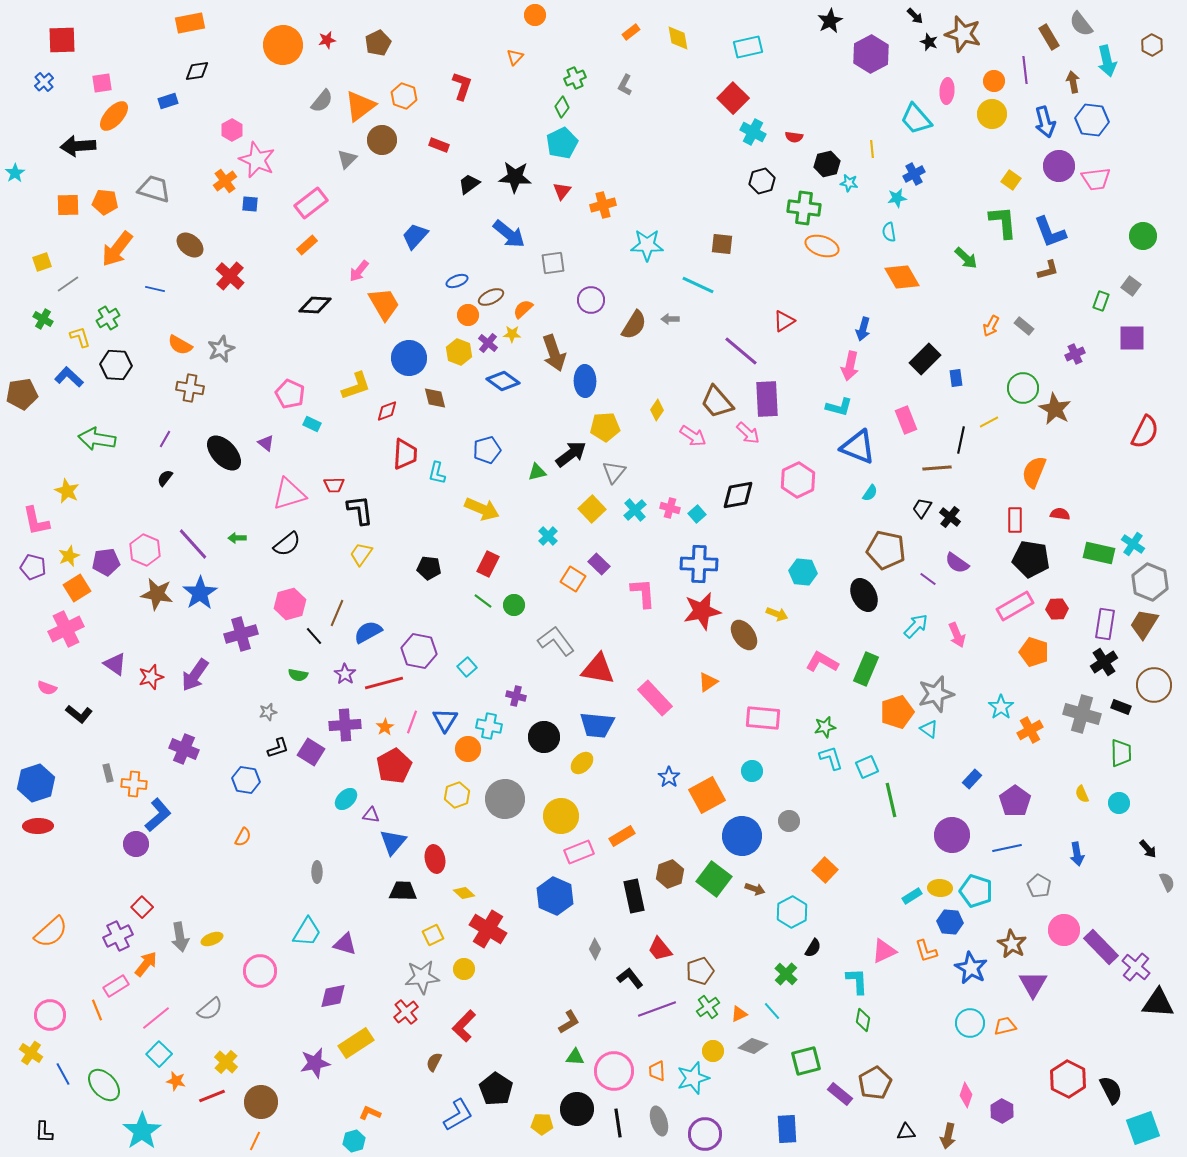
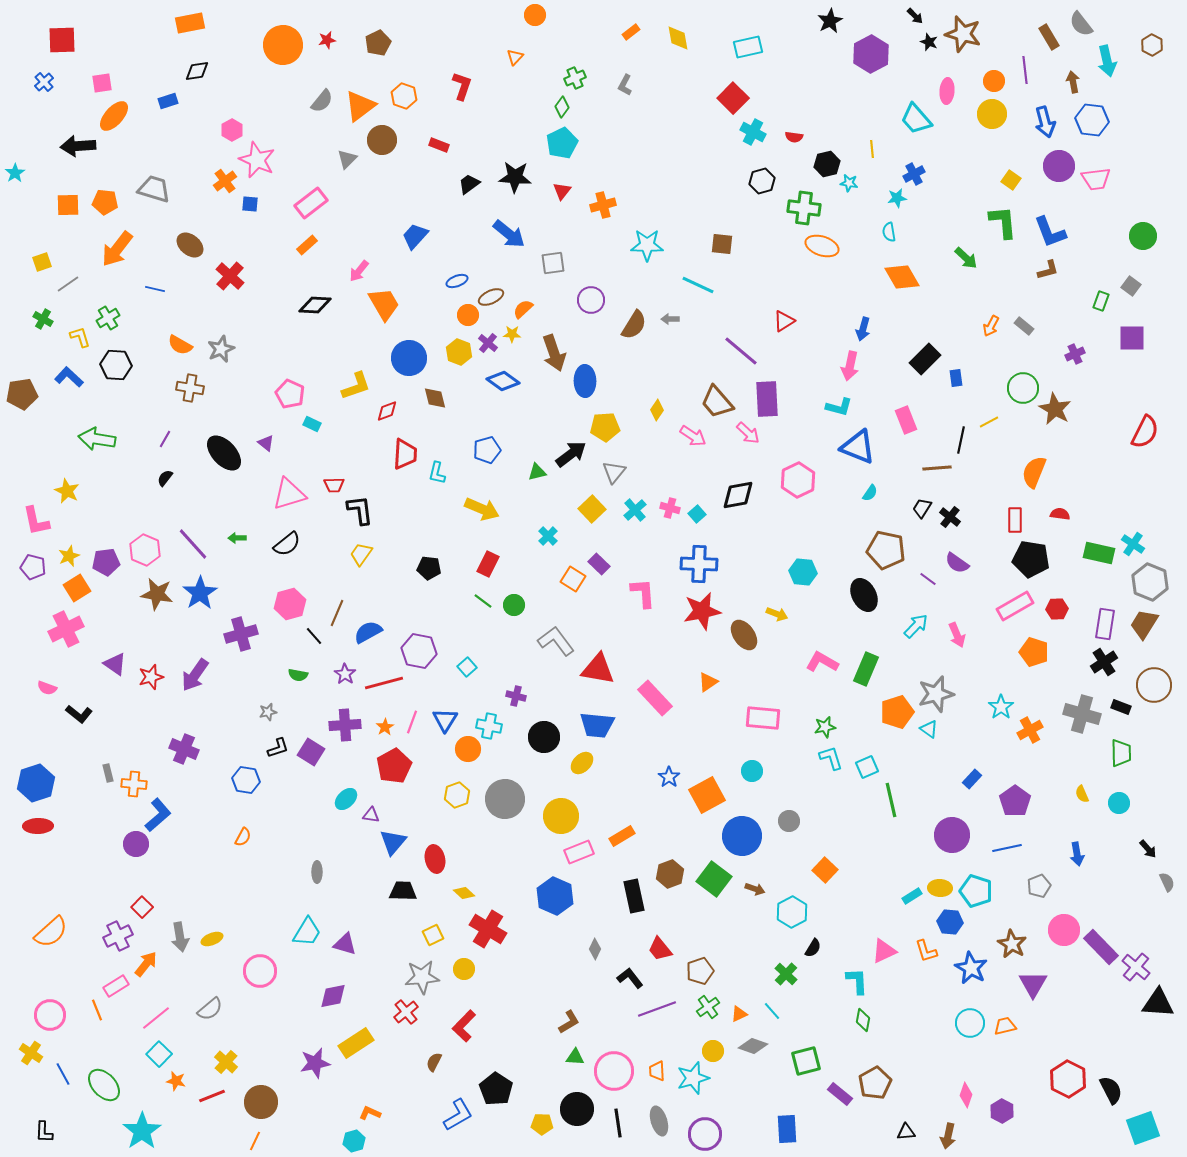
gray pentagon at (1039, 886): rotated 20 degrees clockwise
